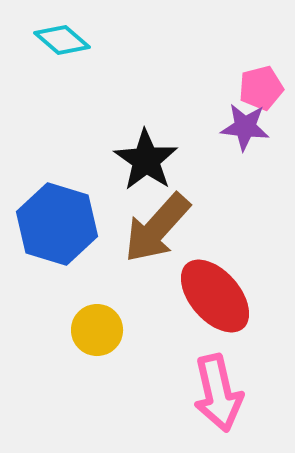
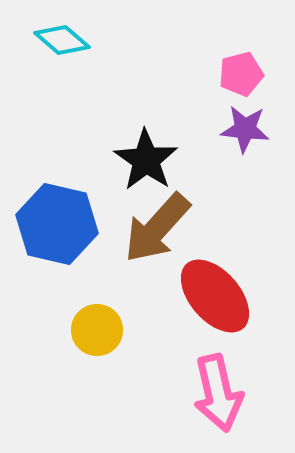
pink pentagon: moved 20 px left, 14 px up
purple star: moved 2 px down
blue hexagon: rotated 4 degrees counterclockwise
